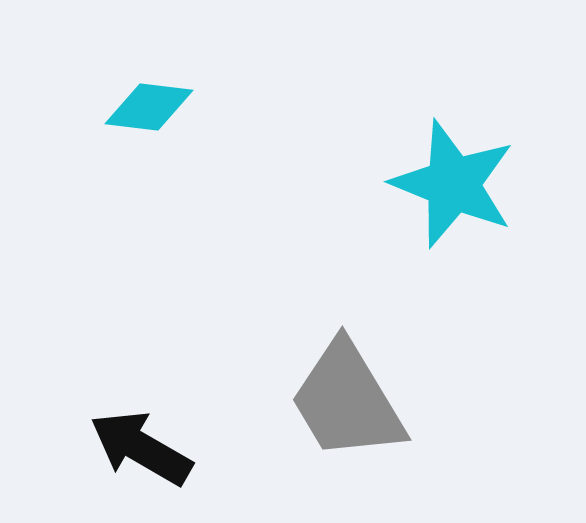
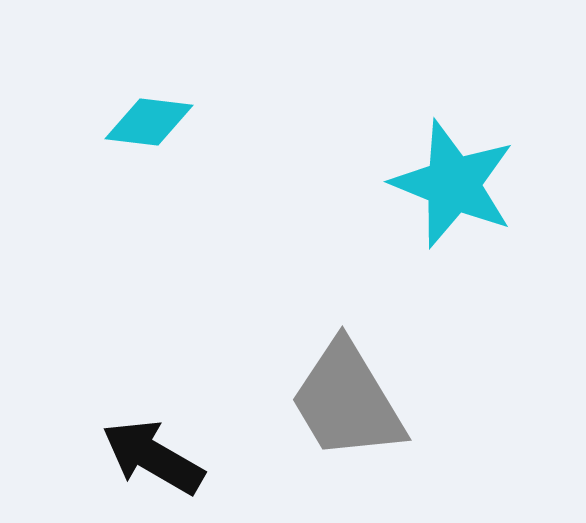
cyan diamond: moved 15 px down
black arrow: moved 12 px right, 9 px down
